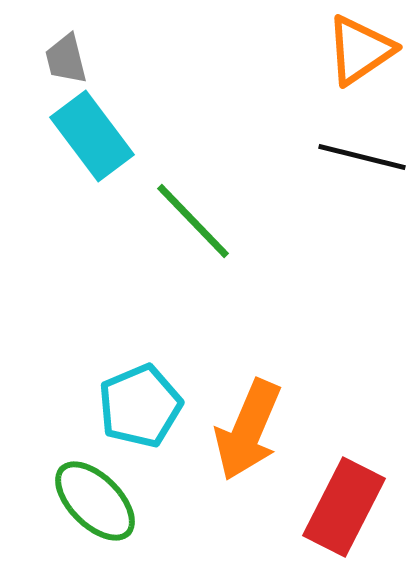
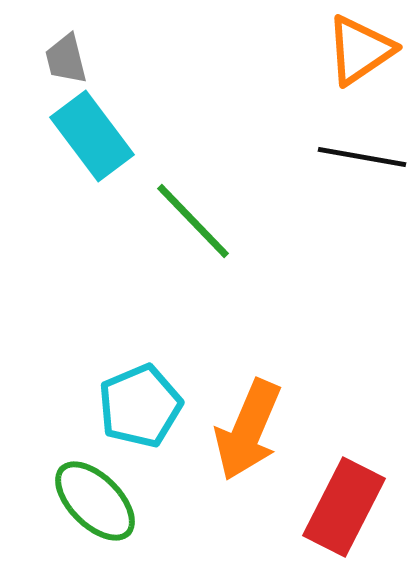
black line: rotated 4 degrees counterclockwise
